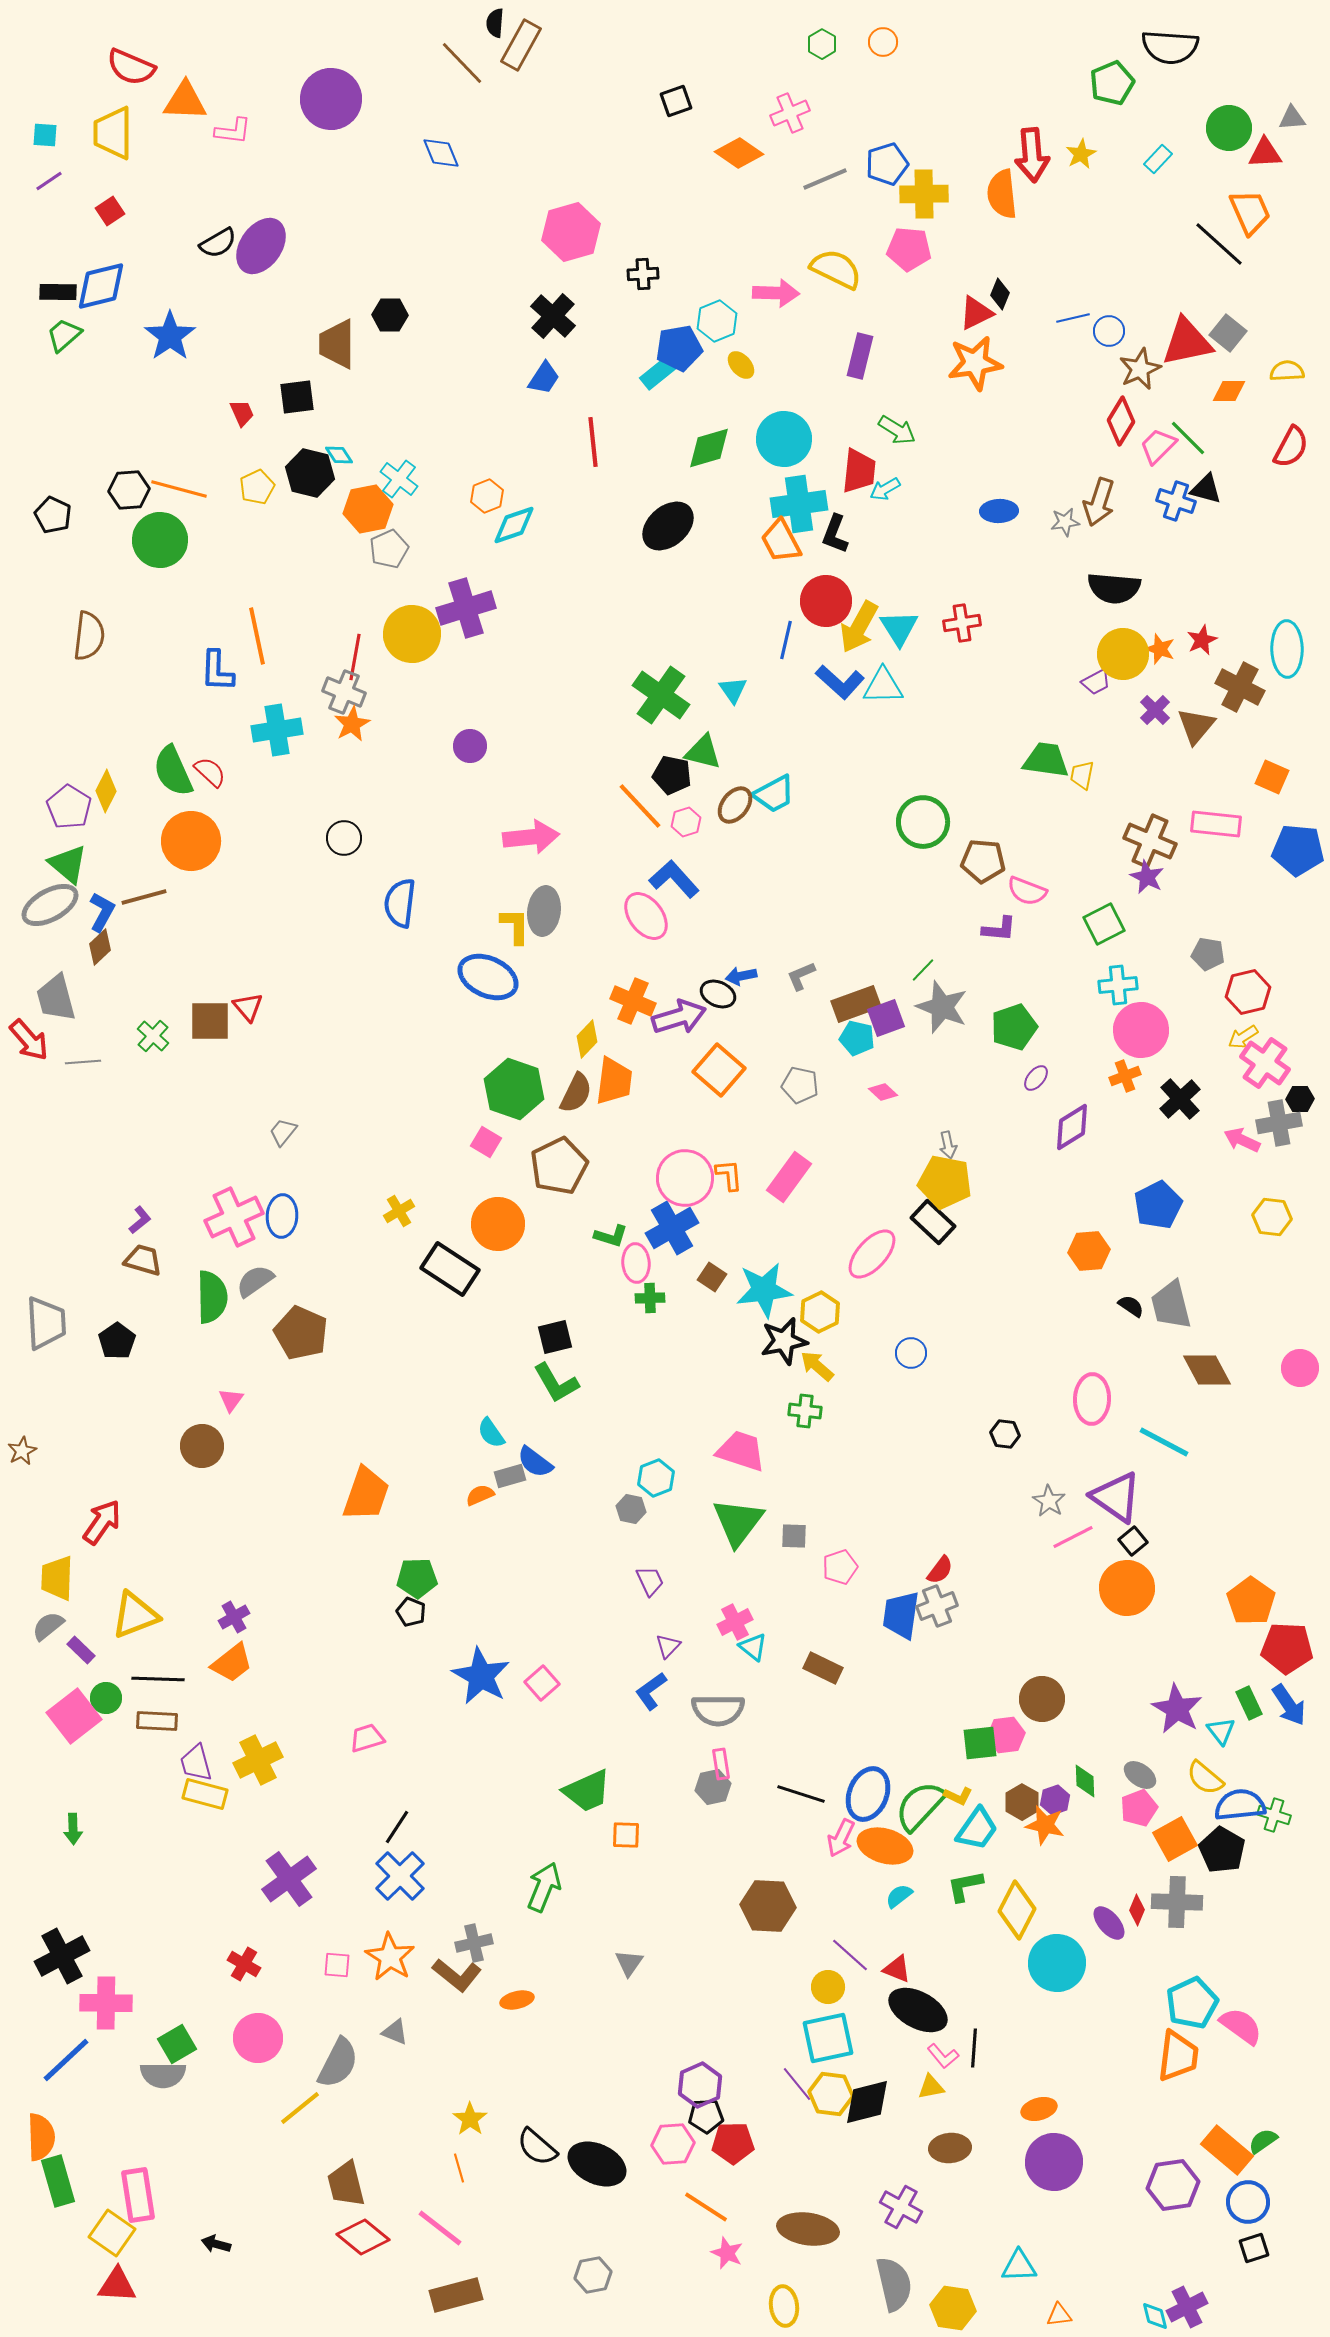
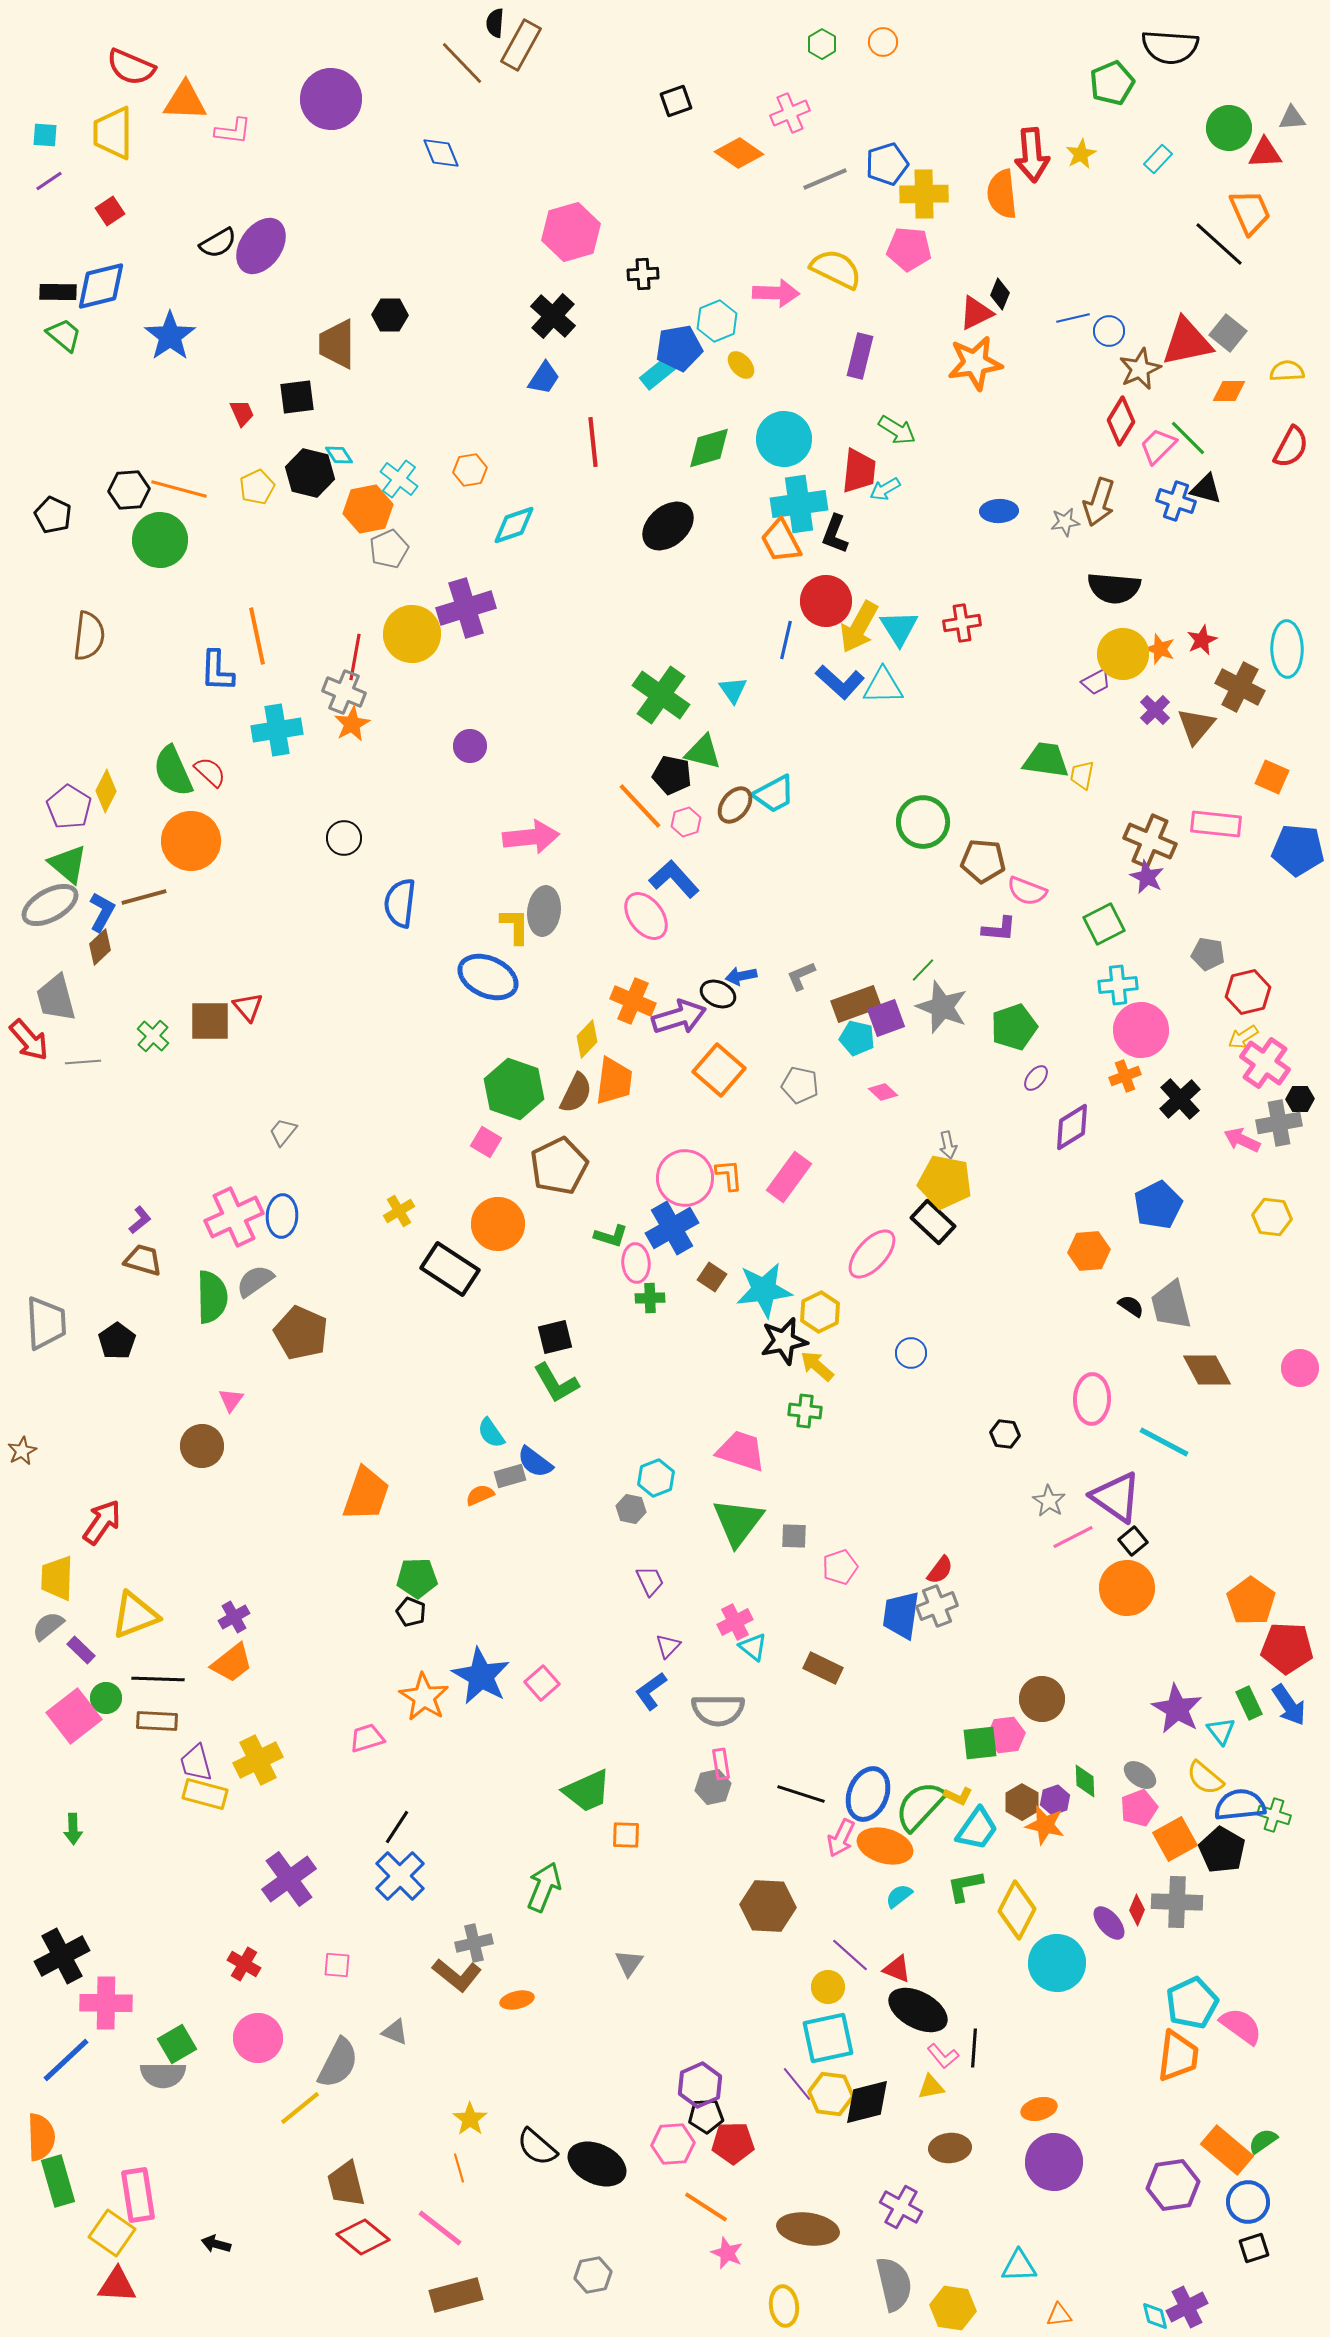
green trapezoid at (64, 335): rotated 81 degrees clockwise
orange hexagon at (487, 496): moved 17 px left, 26 px up; rotated 12 degrees clockwise
orange star at (390, 1957): moved 34 px right, 260 px up
